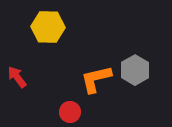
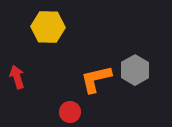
red arrow: rotated 20 degrees clockwise
